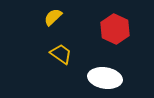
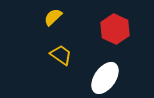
yellow trapezoid: moved 1 px down
white ellipse: rotated 64 degrees counterclockwise
